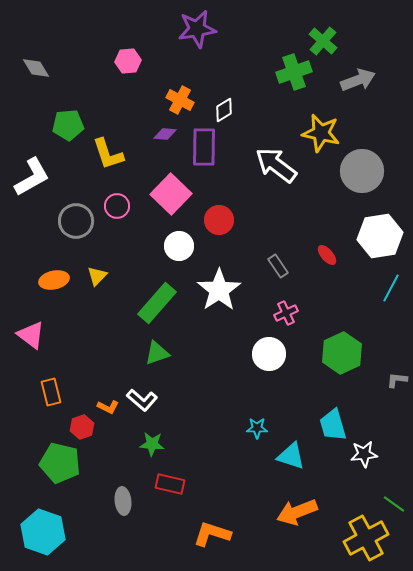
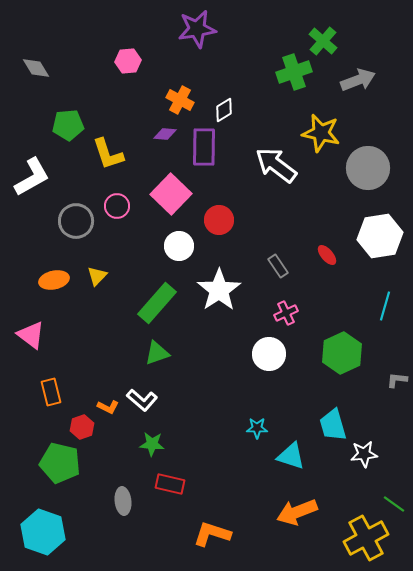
gray circle at (362, 171): moved 6 px right, 3 px up
cyan line at (391, 288): moved 6 px left, 18 px down; rotated 12 degrees counterclockwise
